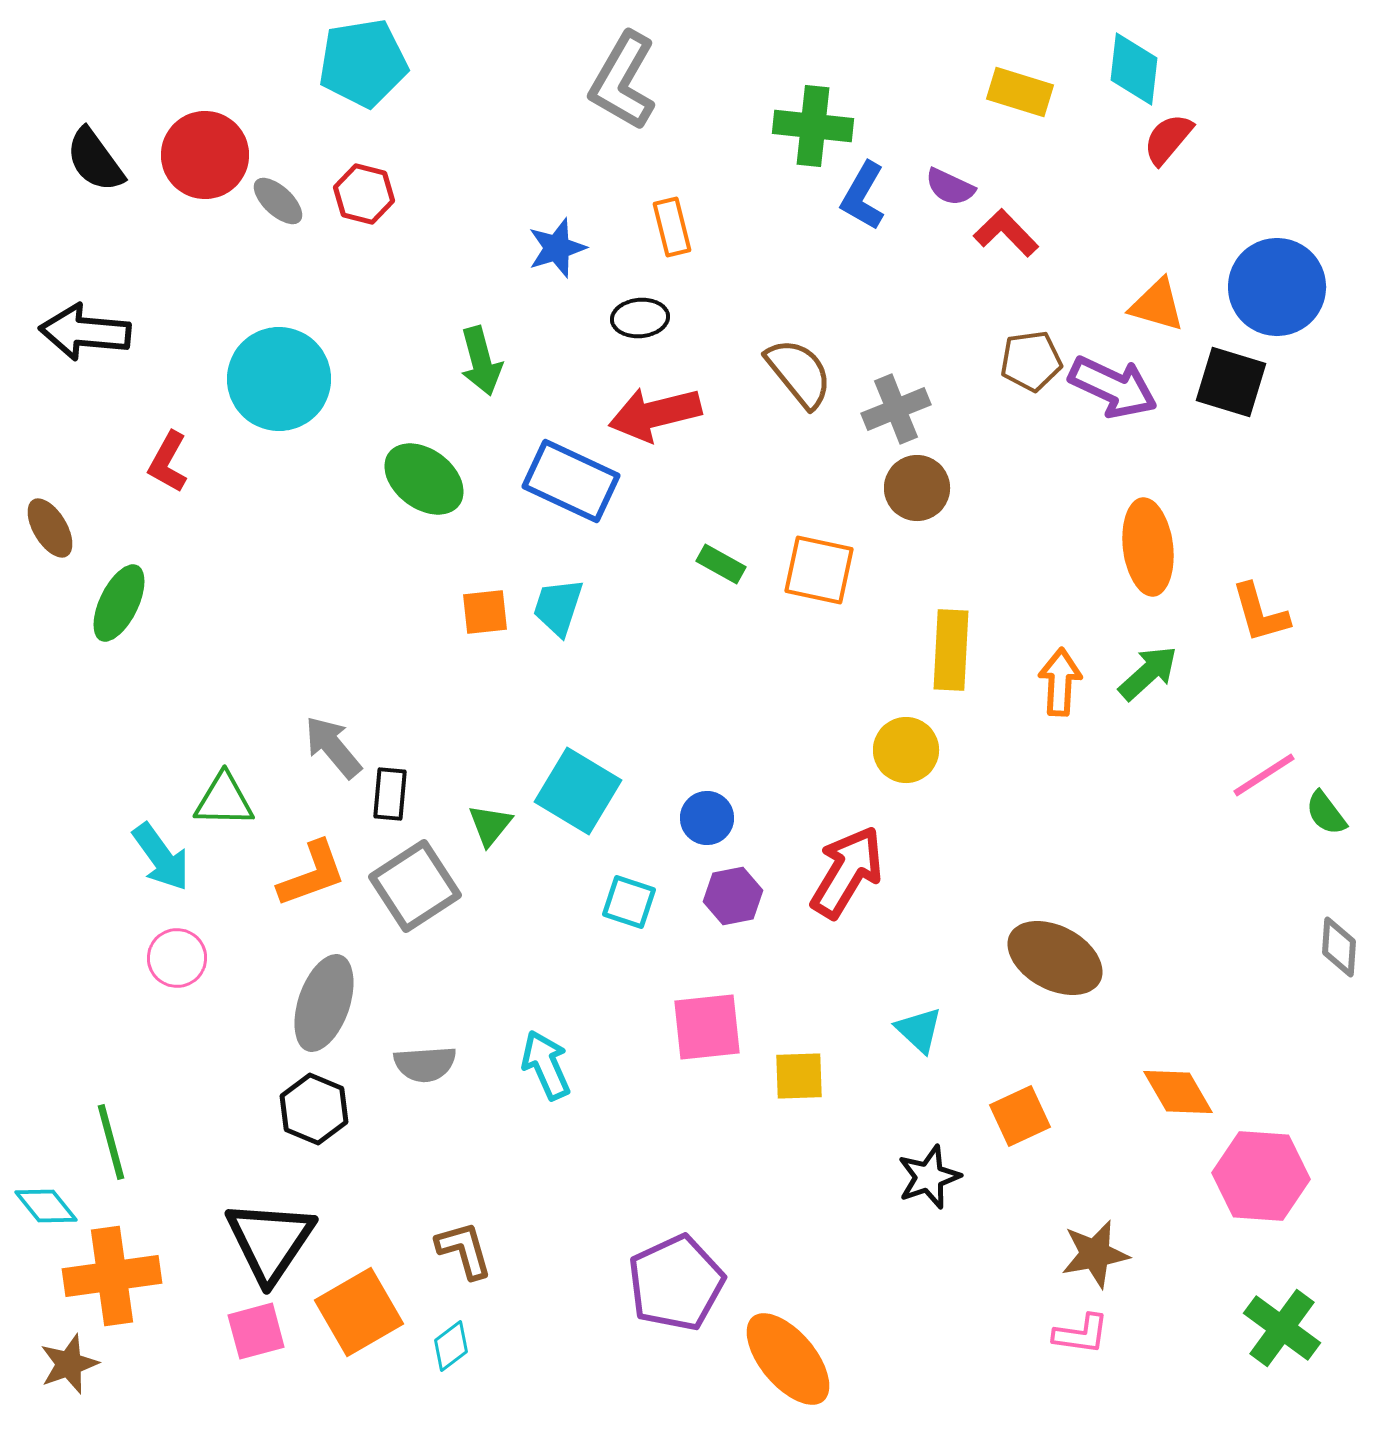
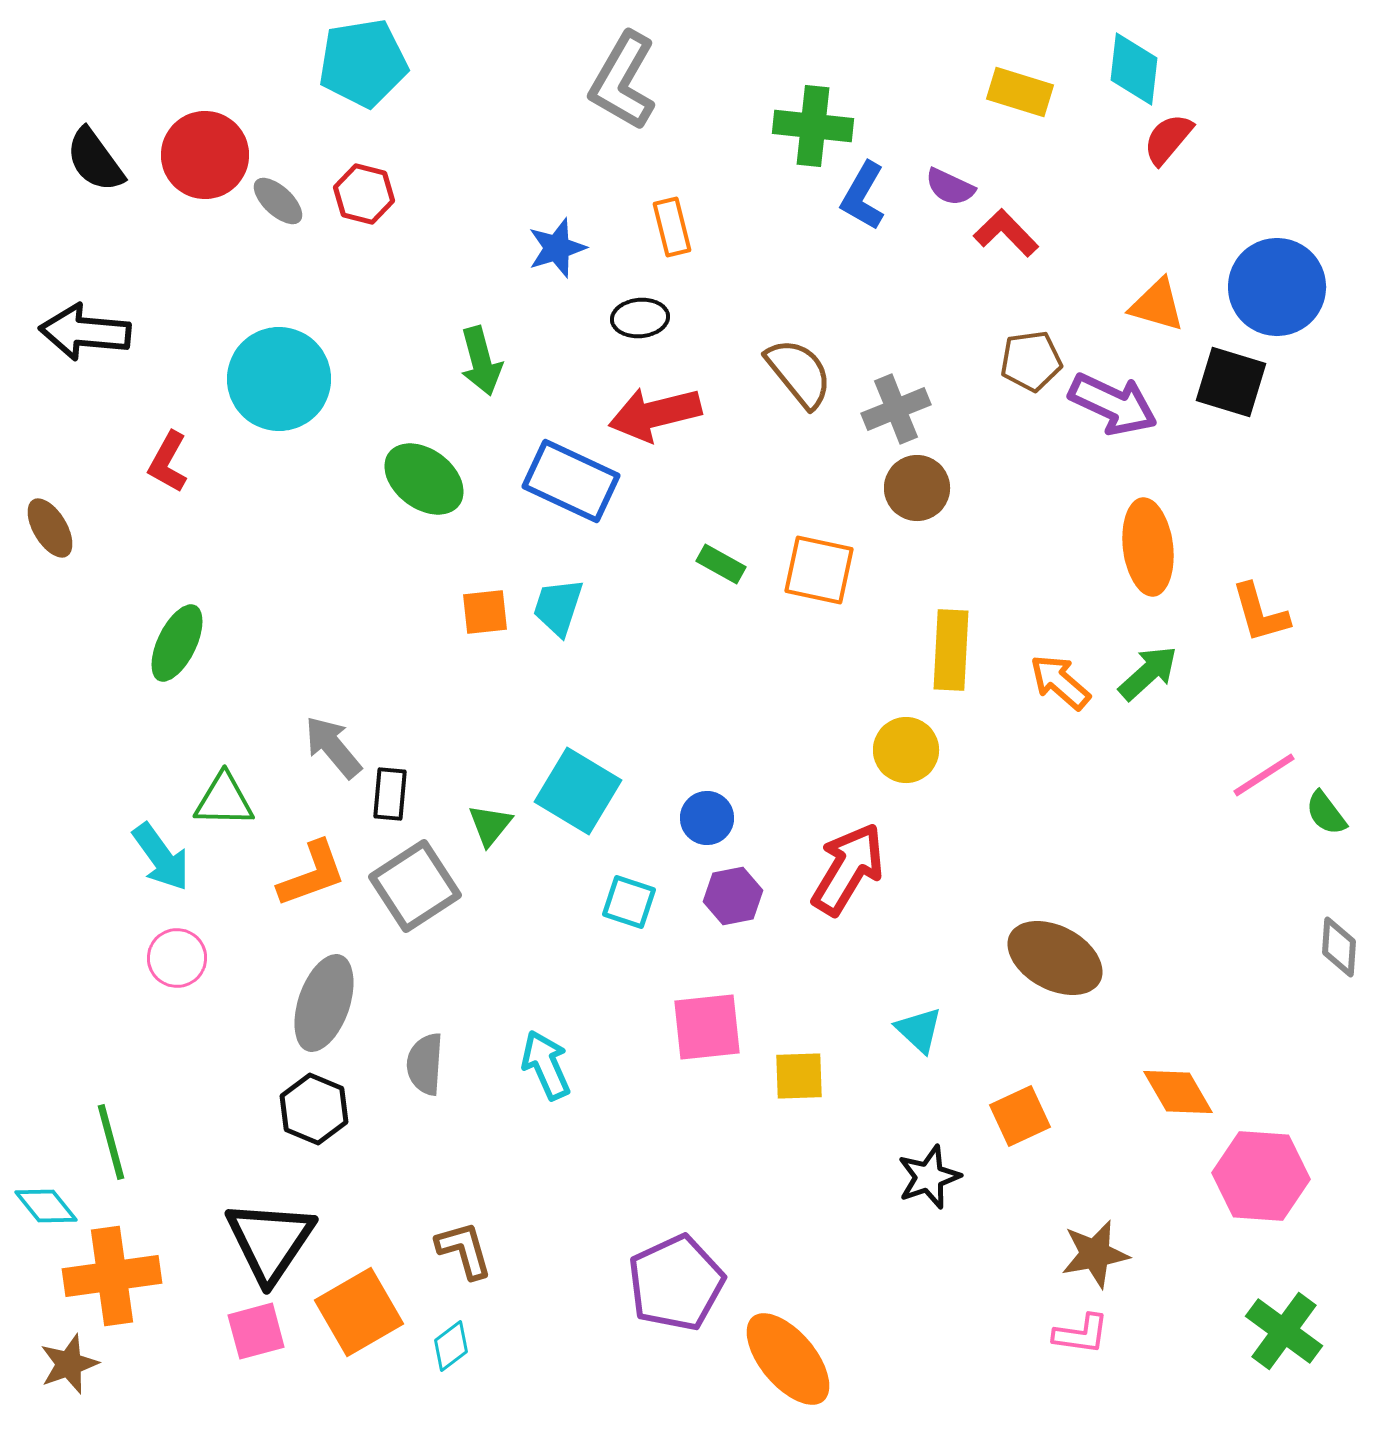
purple arrow at (1113, 387): moved 17 px down
green ellipse at (119, 603): moved 58 px right, 40 px down
orange arrow at (1060, 682): rotated 52 degrees counterclockwise
red arrow at (847, 872): moved 1 px right, 3 px up
gray semicircle at (425, 1064): rotated 98 degrees clockwise
green cross at (1282, 1328): moved 2 px right, 3 px down
